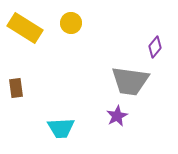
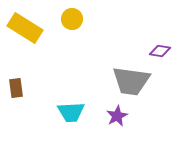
yellow circle: moved 1 px right, 4 px up
purple diamond: moved 5 px right, 4 px down; rotated 60 degrees clockwise
gray trapezoid: moved 1 px right
cyan trapezoid: moved 10 px right, 16 px up
